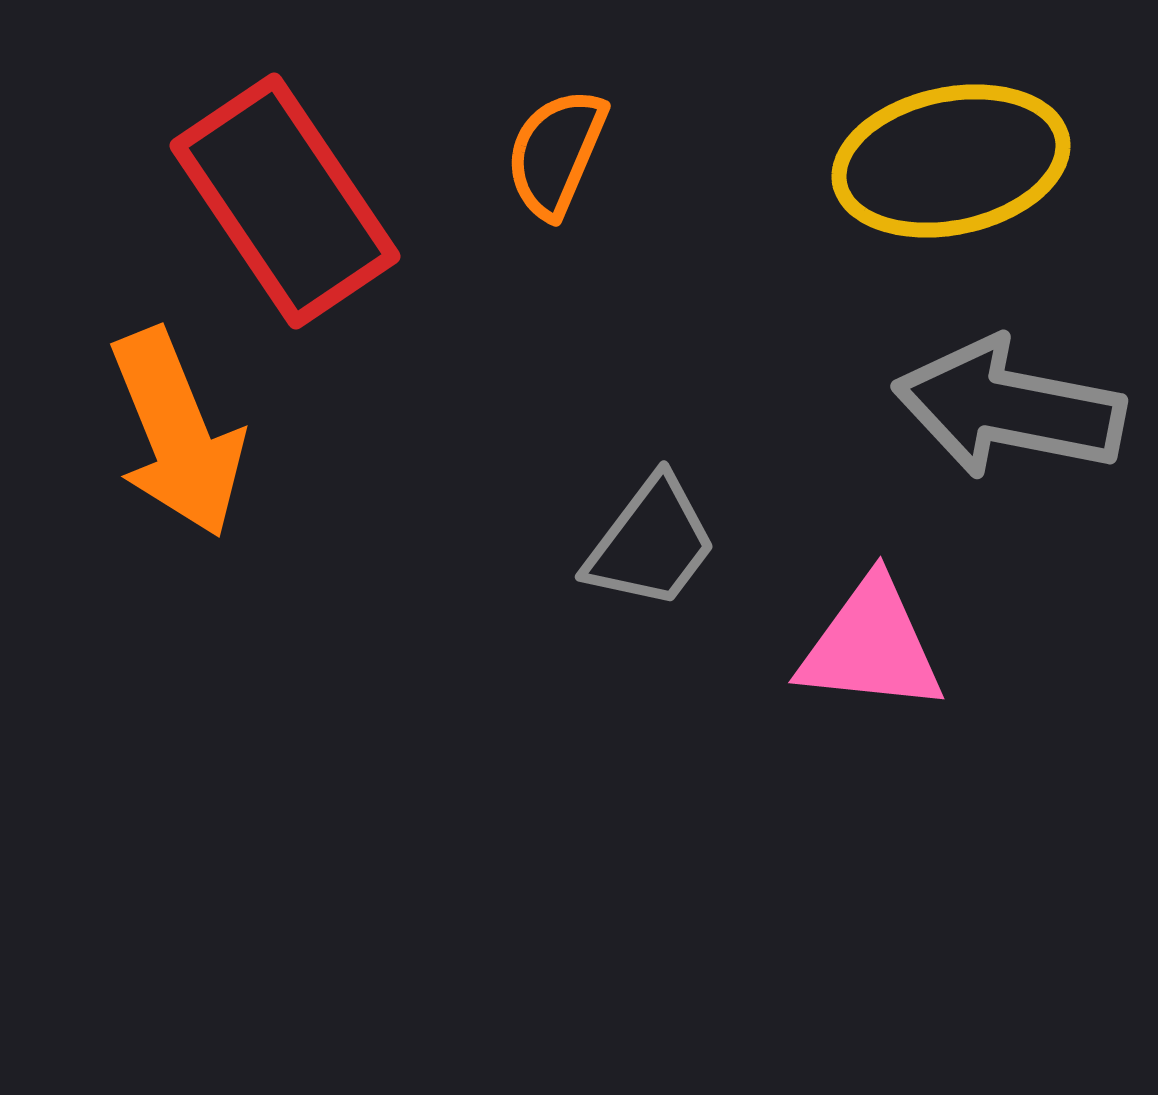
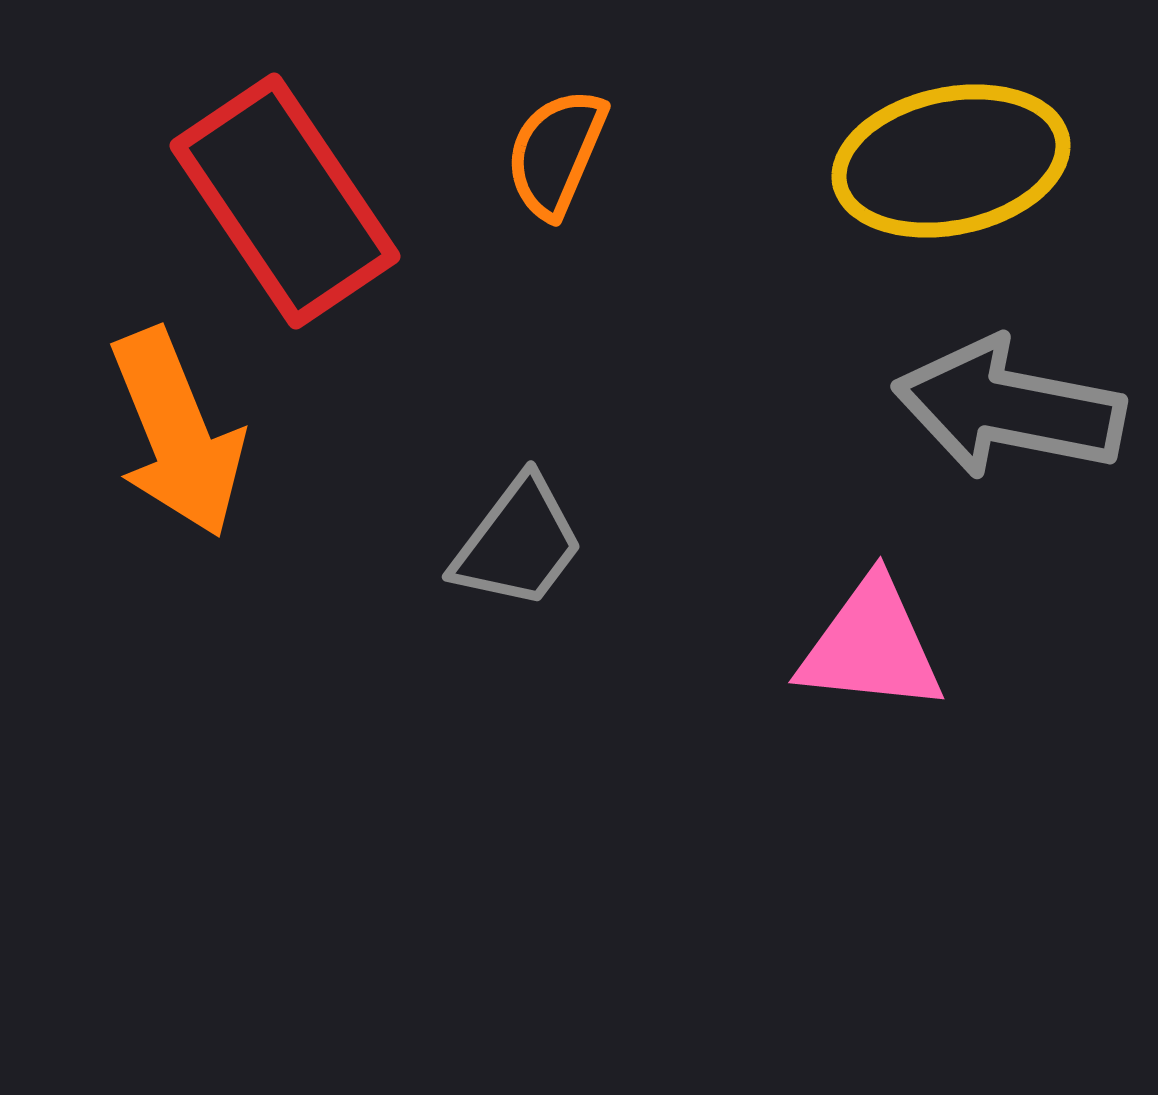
gray trapezoid: moved 133 px left
